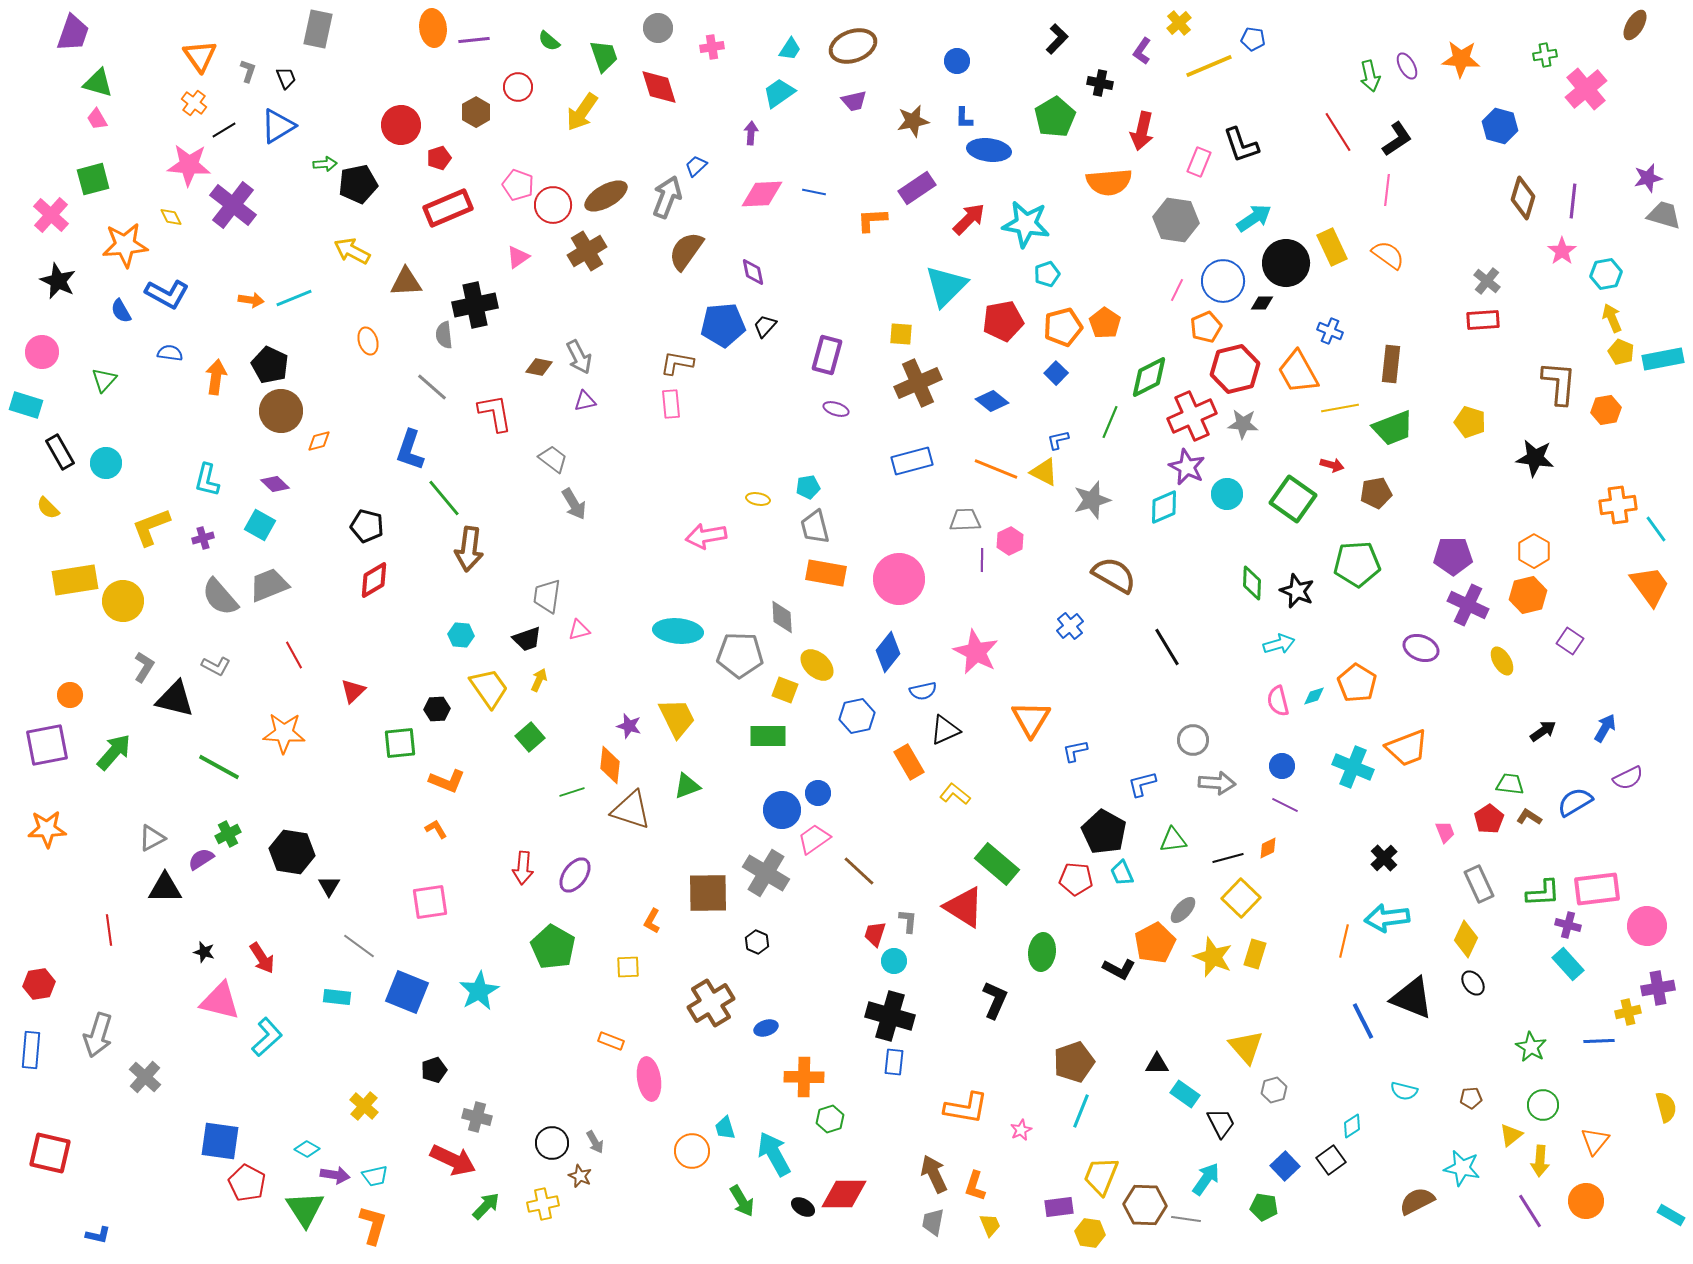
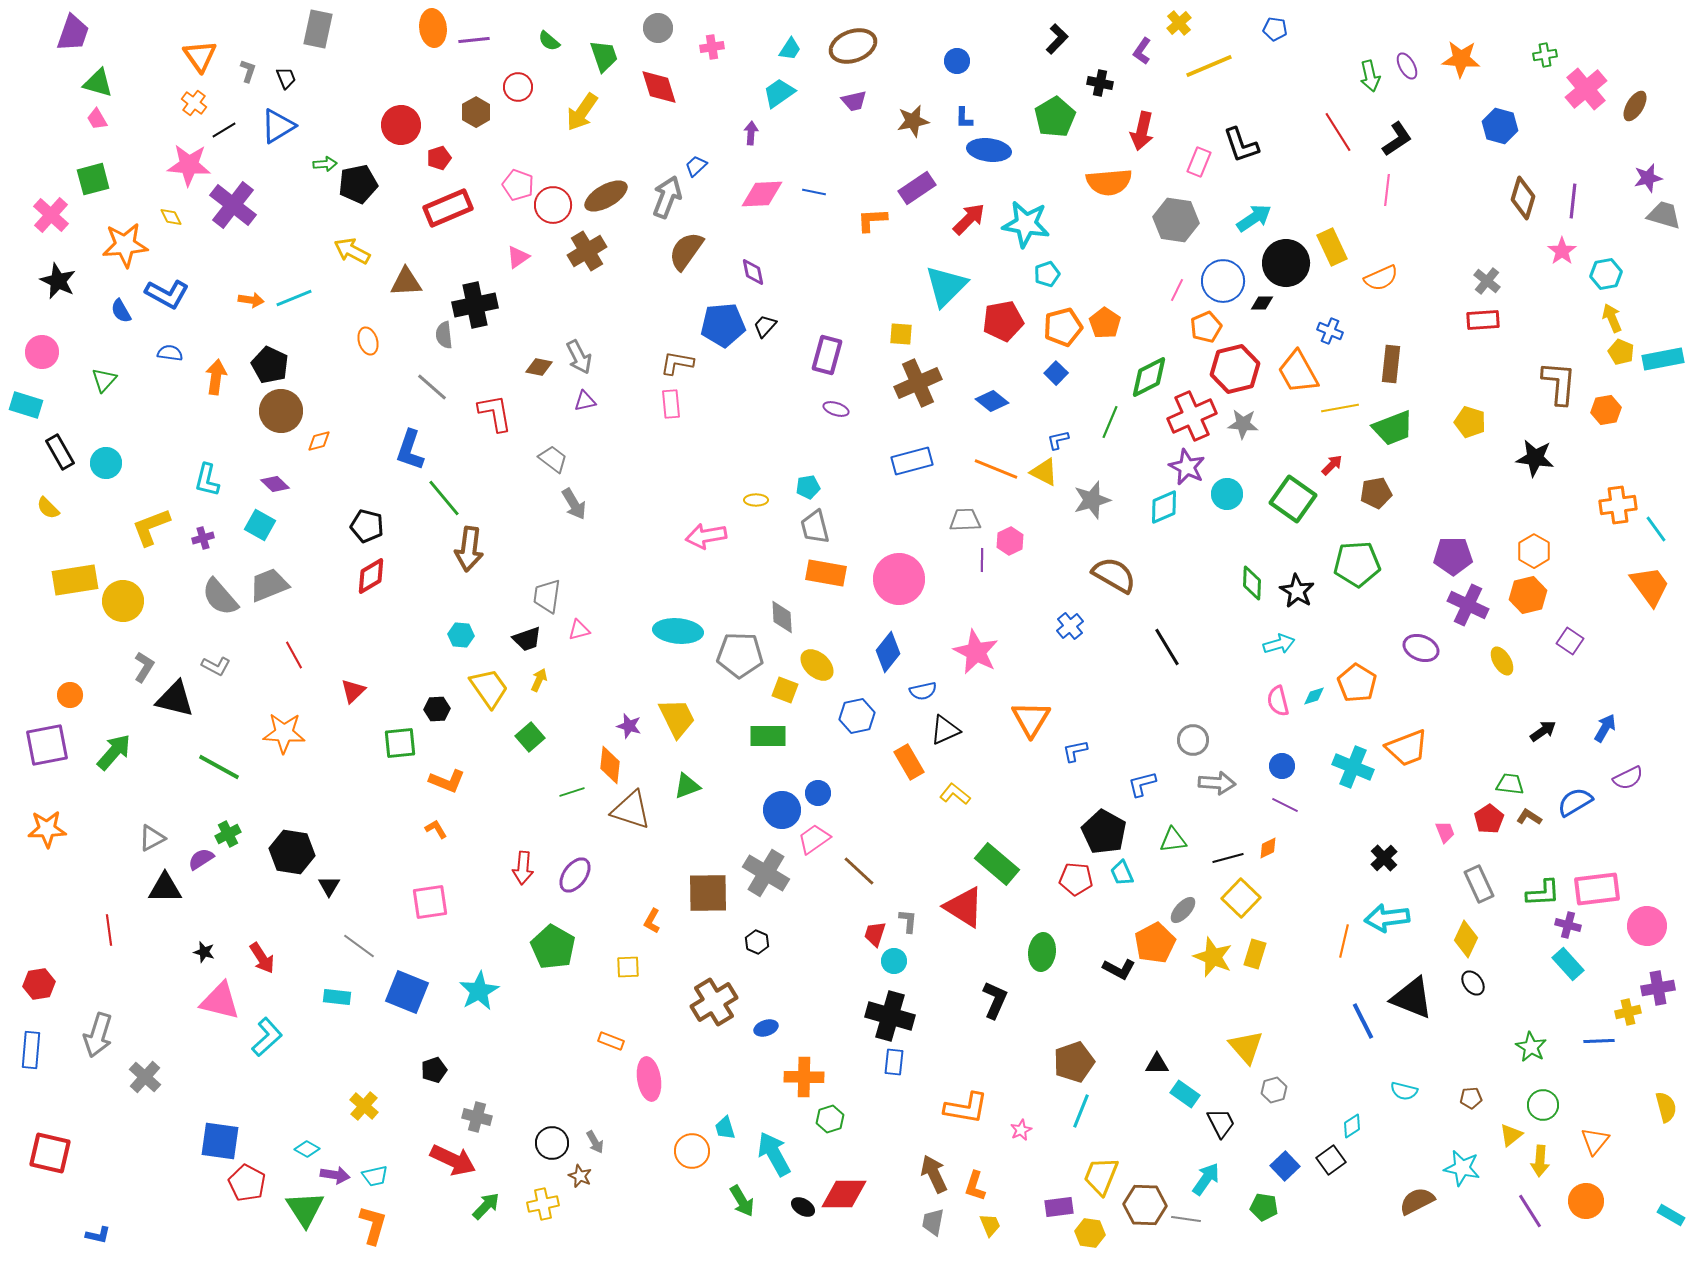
brown ellipse at (1635, 25): moved 81 px down
blue pentagon at (1253, 39): moved 22 px right, 10 px up
orange semicircle at (1388, 255): moved 7 px left, 23 px down; rotated 120 degrees clockwise
red arrow at (1332, 465): rotated 60 degrees counterclockwise
yellow ellipse at (758, 499): moved 2 px left, 1 px down; rotated 10 degrees counterclockwise
red diamond at (374, 580): moved 3 px left, 4 px up
black star at (1297, 591): rotated 8 degrees clockwise
brown cross at (711, 1003): moved 3 px right, 1 px up
